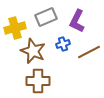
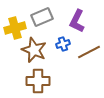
gray rectangle: moved 4 px left
brown star: moved 1 px right, 1 px up
